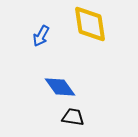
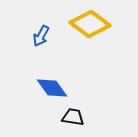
yellow diamond: rotated 45 degrees counterclockwise
blue diamond: moved 8 px left, 1 px down
